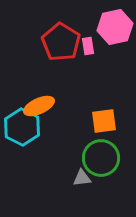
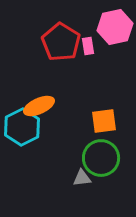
cyan hexagon: rotated 6 degrees clockwise
